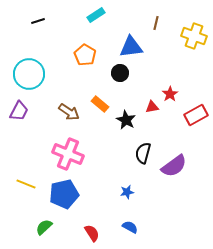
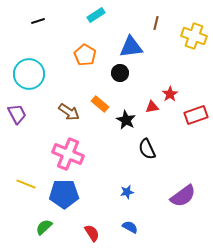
purple trapezoid: moved 2 px left, 3 px down; rotated 55 degrees counterclockwise
red rectangle: rotated 10 degrees clockwise
black semicircle: moved 4 px right, 4 px up; rotated 40 degrees counterclockwise
purple semicircle: moved 9 px right, 30 px down
blue pentagon: rotated 12 degrees clockwise
